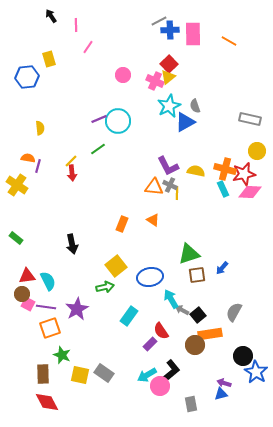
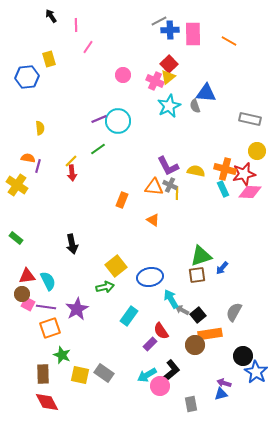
blue triangle at (185, 122): moved 21 px right, 29 px up; rotated 35 degrees clockwise
orange rectangle at (122, 224): moved 24 px up
green triangle at (189, 254): moved 12 px right, 2 px down
